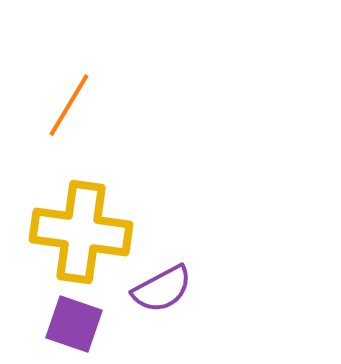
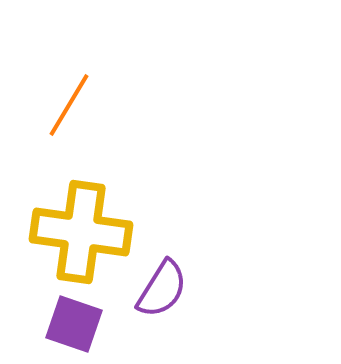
purple semicircle: rotated 30 degrees counterclockwise
